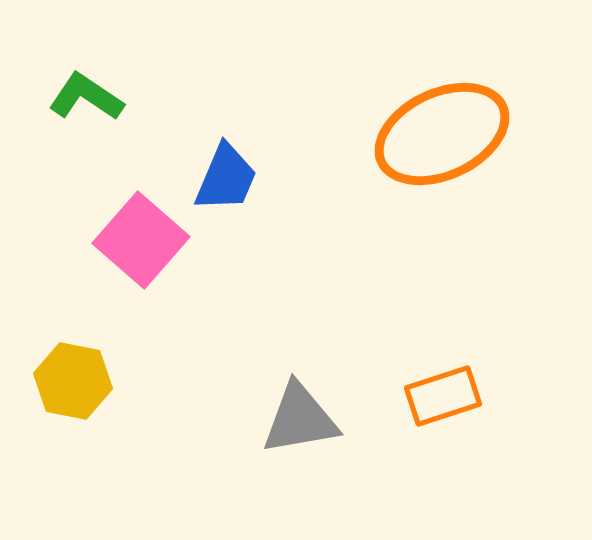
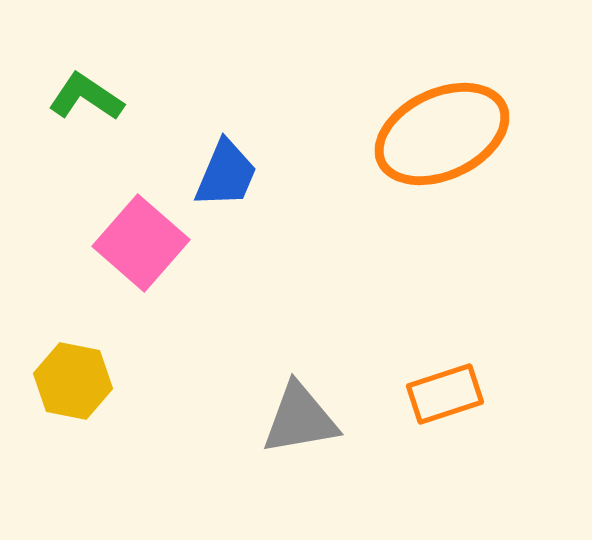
blue trapezoid: moved 4 px up
pink square: moved 3 px down
orange rectangle: moved 2 px right, 2 px up
